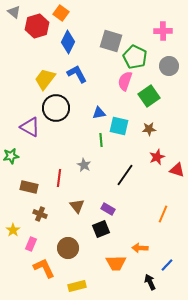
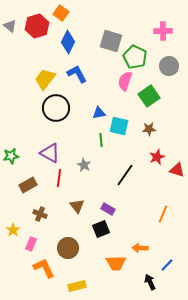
gray triangle: moved 4 px left, 14 px down
purple triangle: moved 20 px right, 26 px down
brown rectangle: moved 1 px left, 2 px up; rotated 42 degrees counterclockwise
